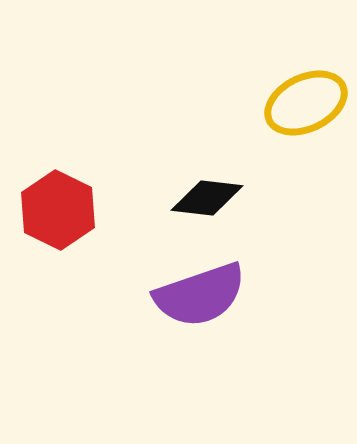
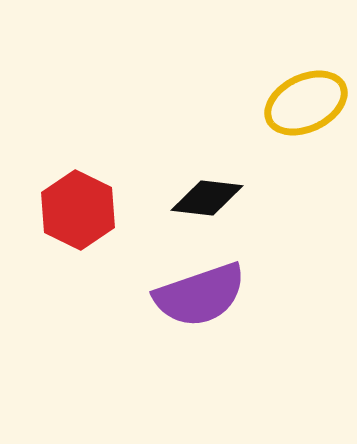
red hexagon: moved 20 px right
